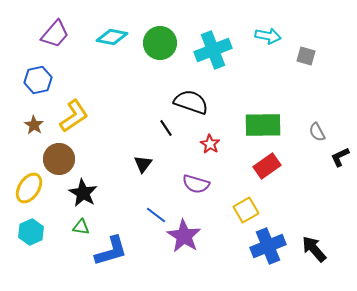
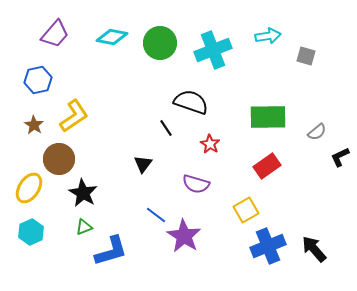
cyan arrow: rotated 20 degrees counterclockwise
green rectangle: moved 5 px right, 8 px up
gray semicircle: rotated 102 degrees counterclockwise
green triangle: moved 3 px right; rotated 30 degrees counterclockwise
